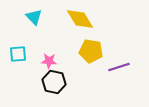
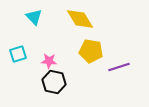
cyan square: rotated 12 degrees counterclockwise
